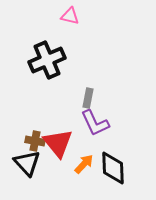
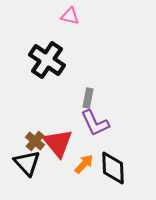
black cross: rotated 33 degrees counterclockwise
brown cross: rotated 30 degrees clockwise
